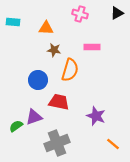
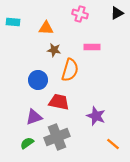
green semicircle: moved 11 px right, 17 px down
gray cross: moved 6 px up
